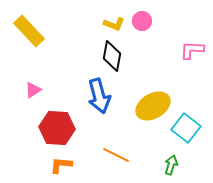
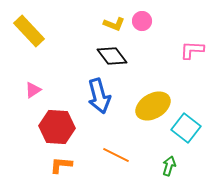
black diamond: rotated 48 degrees counterclockwise
red hexagon: moved 1 px up
green arrow: moved 2 px left, 1 px down
